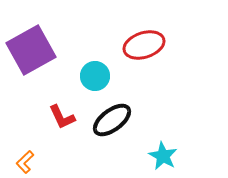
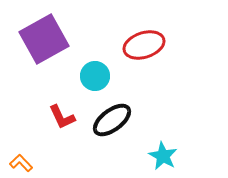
purple square: moved 13 px right, 11 px up
orange L-shape: moved 4 px left, 1 px down; rotated 90 degrees clockwise
